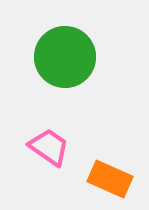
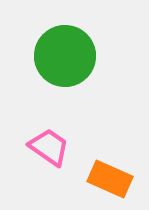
green circle: moved 1 px up
